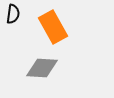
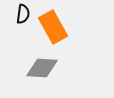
black semicircle: moved 10 px right
